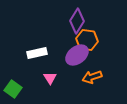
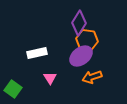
purple diamond: moved 2 px right, 2 px down
purple ellipse: moved 4 px right, 1 px down
